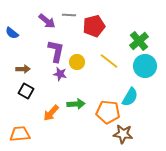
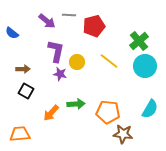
cyan semicircle: moved 20 px right, 12 px down
